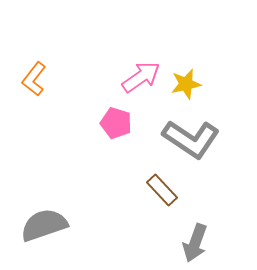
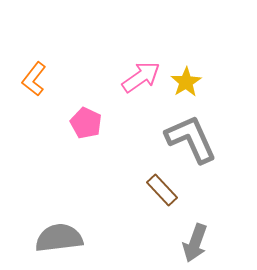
yellow star: moved 2 px up; rotated 20 degrees counterclockwise
pink pentagon: moved 30 px left; rotated 8 degrees clockwise
gray L-shape: rotated 148 degrees counterclockwise
gray semicircle: moved 15 px right, 13 px down; rotated 12 degrees clockwise
